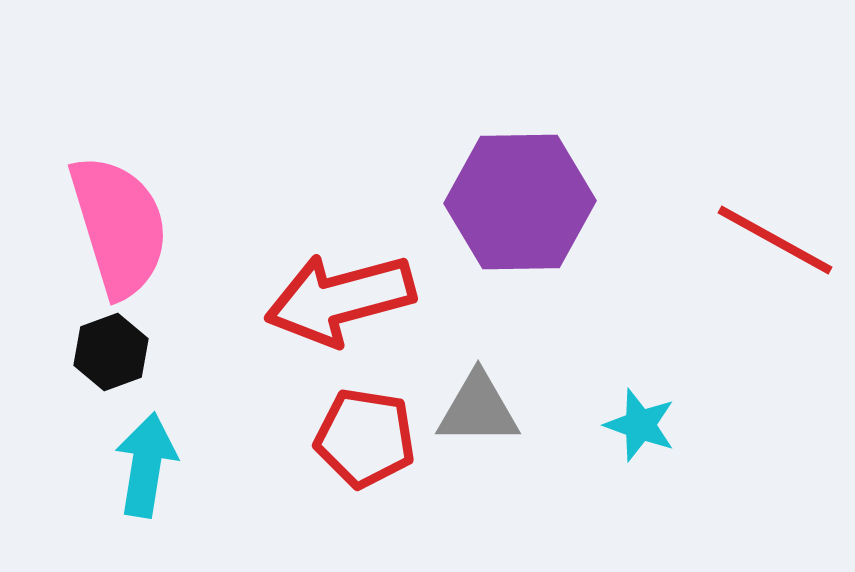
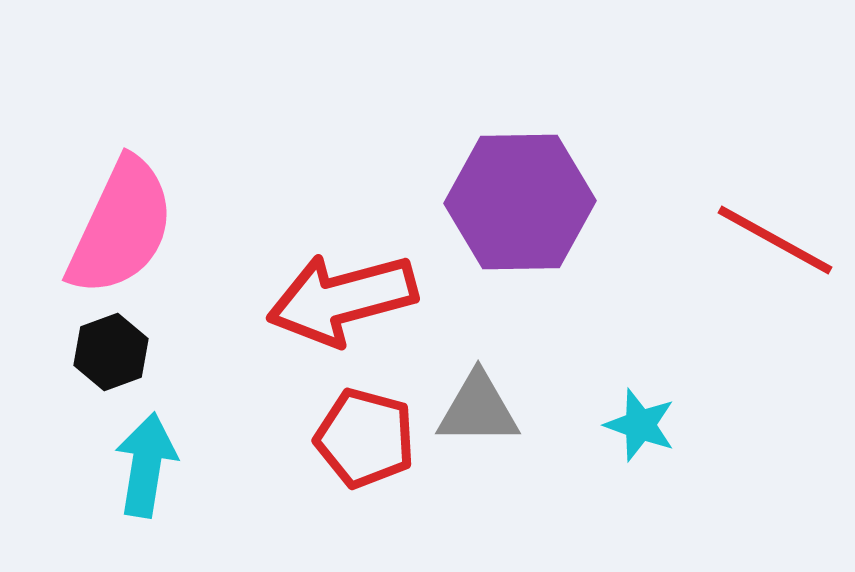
pink semicircle: moved 2 px right, 1 px down; rotated 42 degrees clockwise
red arrow: moved 2 px right
red pentagon: rotated 6 degrees clockwise
